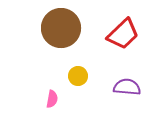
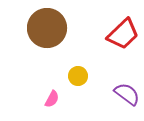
brown circle: moved 14 px left
purple semicircle: moved 7 px down; rotated 32 degrees clockwise
pink semicircle: rotated 18 degrees clockwise
